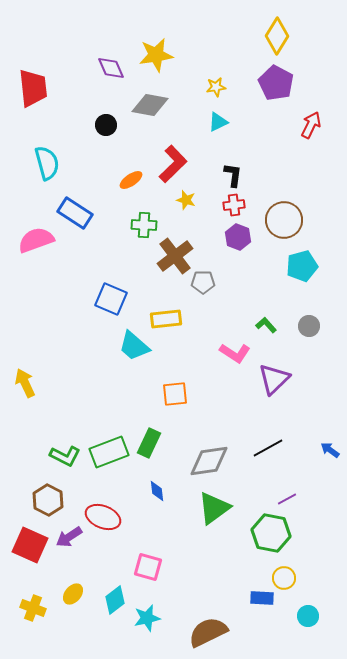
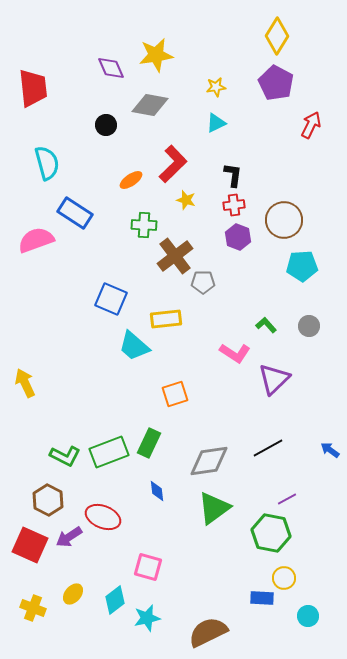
cyan triangle at (218, 122): moved 2 px left, 1 px down
cyan pentagon at (302, 266): rotated 12 degrees clockwise
orange square at (175, 394): rotated 12 degrees counterclockwise
